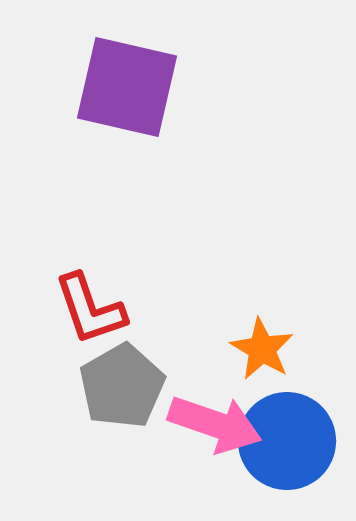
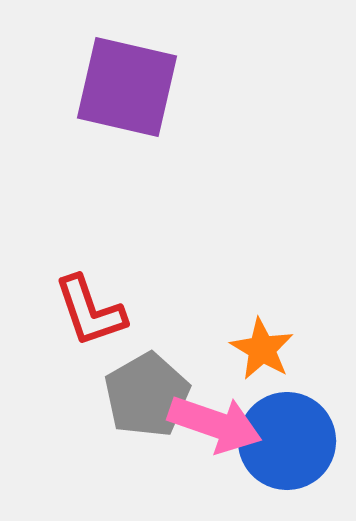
red L-shape: moved 2 px down
gray pentagon: moved 25 px right, 9 px down
